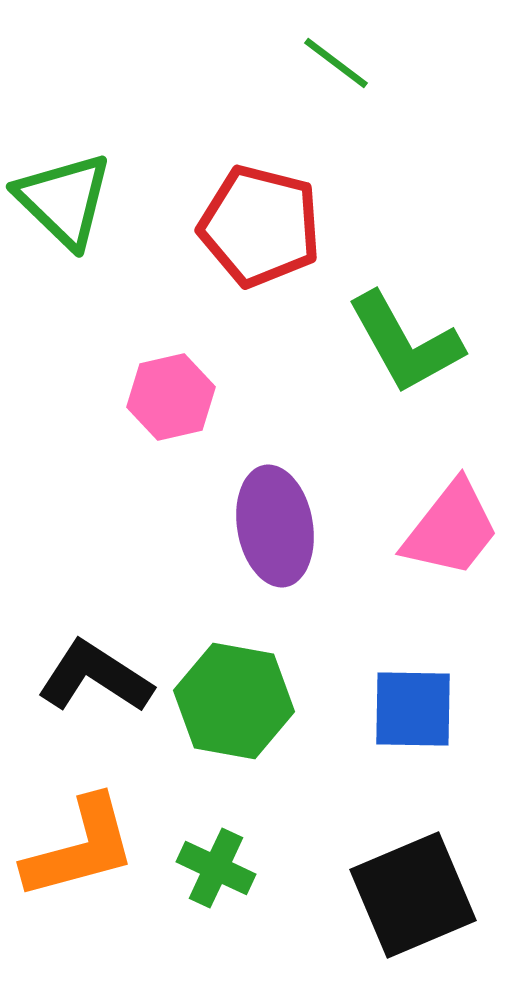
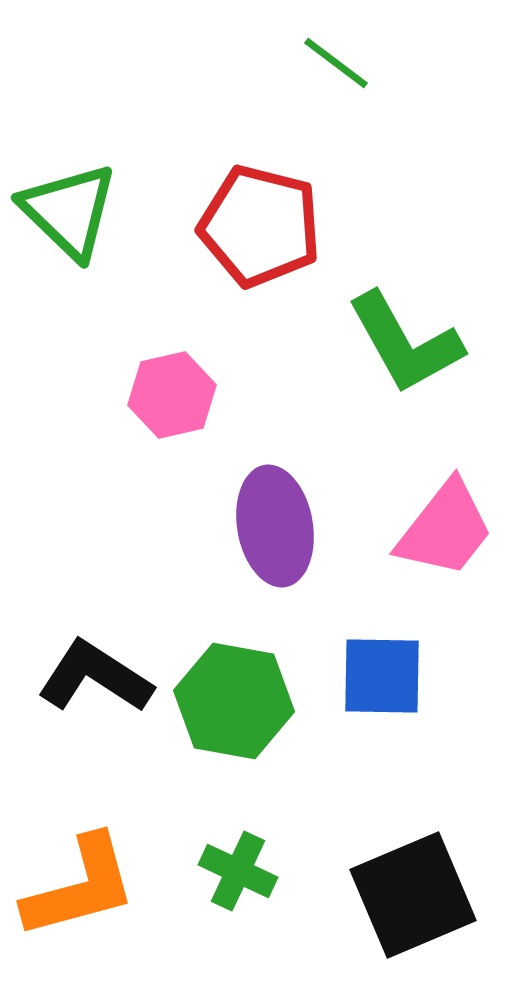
green triangle: moved 5 px right, 11 px down
pink hexagon: moved 1 px right, 2 px up
pink trapezoid: moved 6 px left
blue square: moved 31 px left, 33 px up
orange L-shape: moved 39 px down
green cross: moved 22 px right, 3 px down
